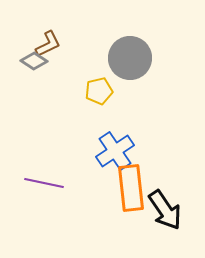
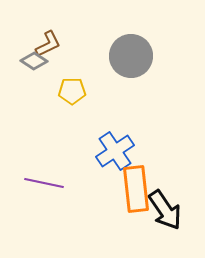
gray circle: moved 1 px right, 2 px up
yellow pentagon: moved 27 px left; rotated 12 degrees clockwise
orange rectangle: moved 5 px right, 1 px down
